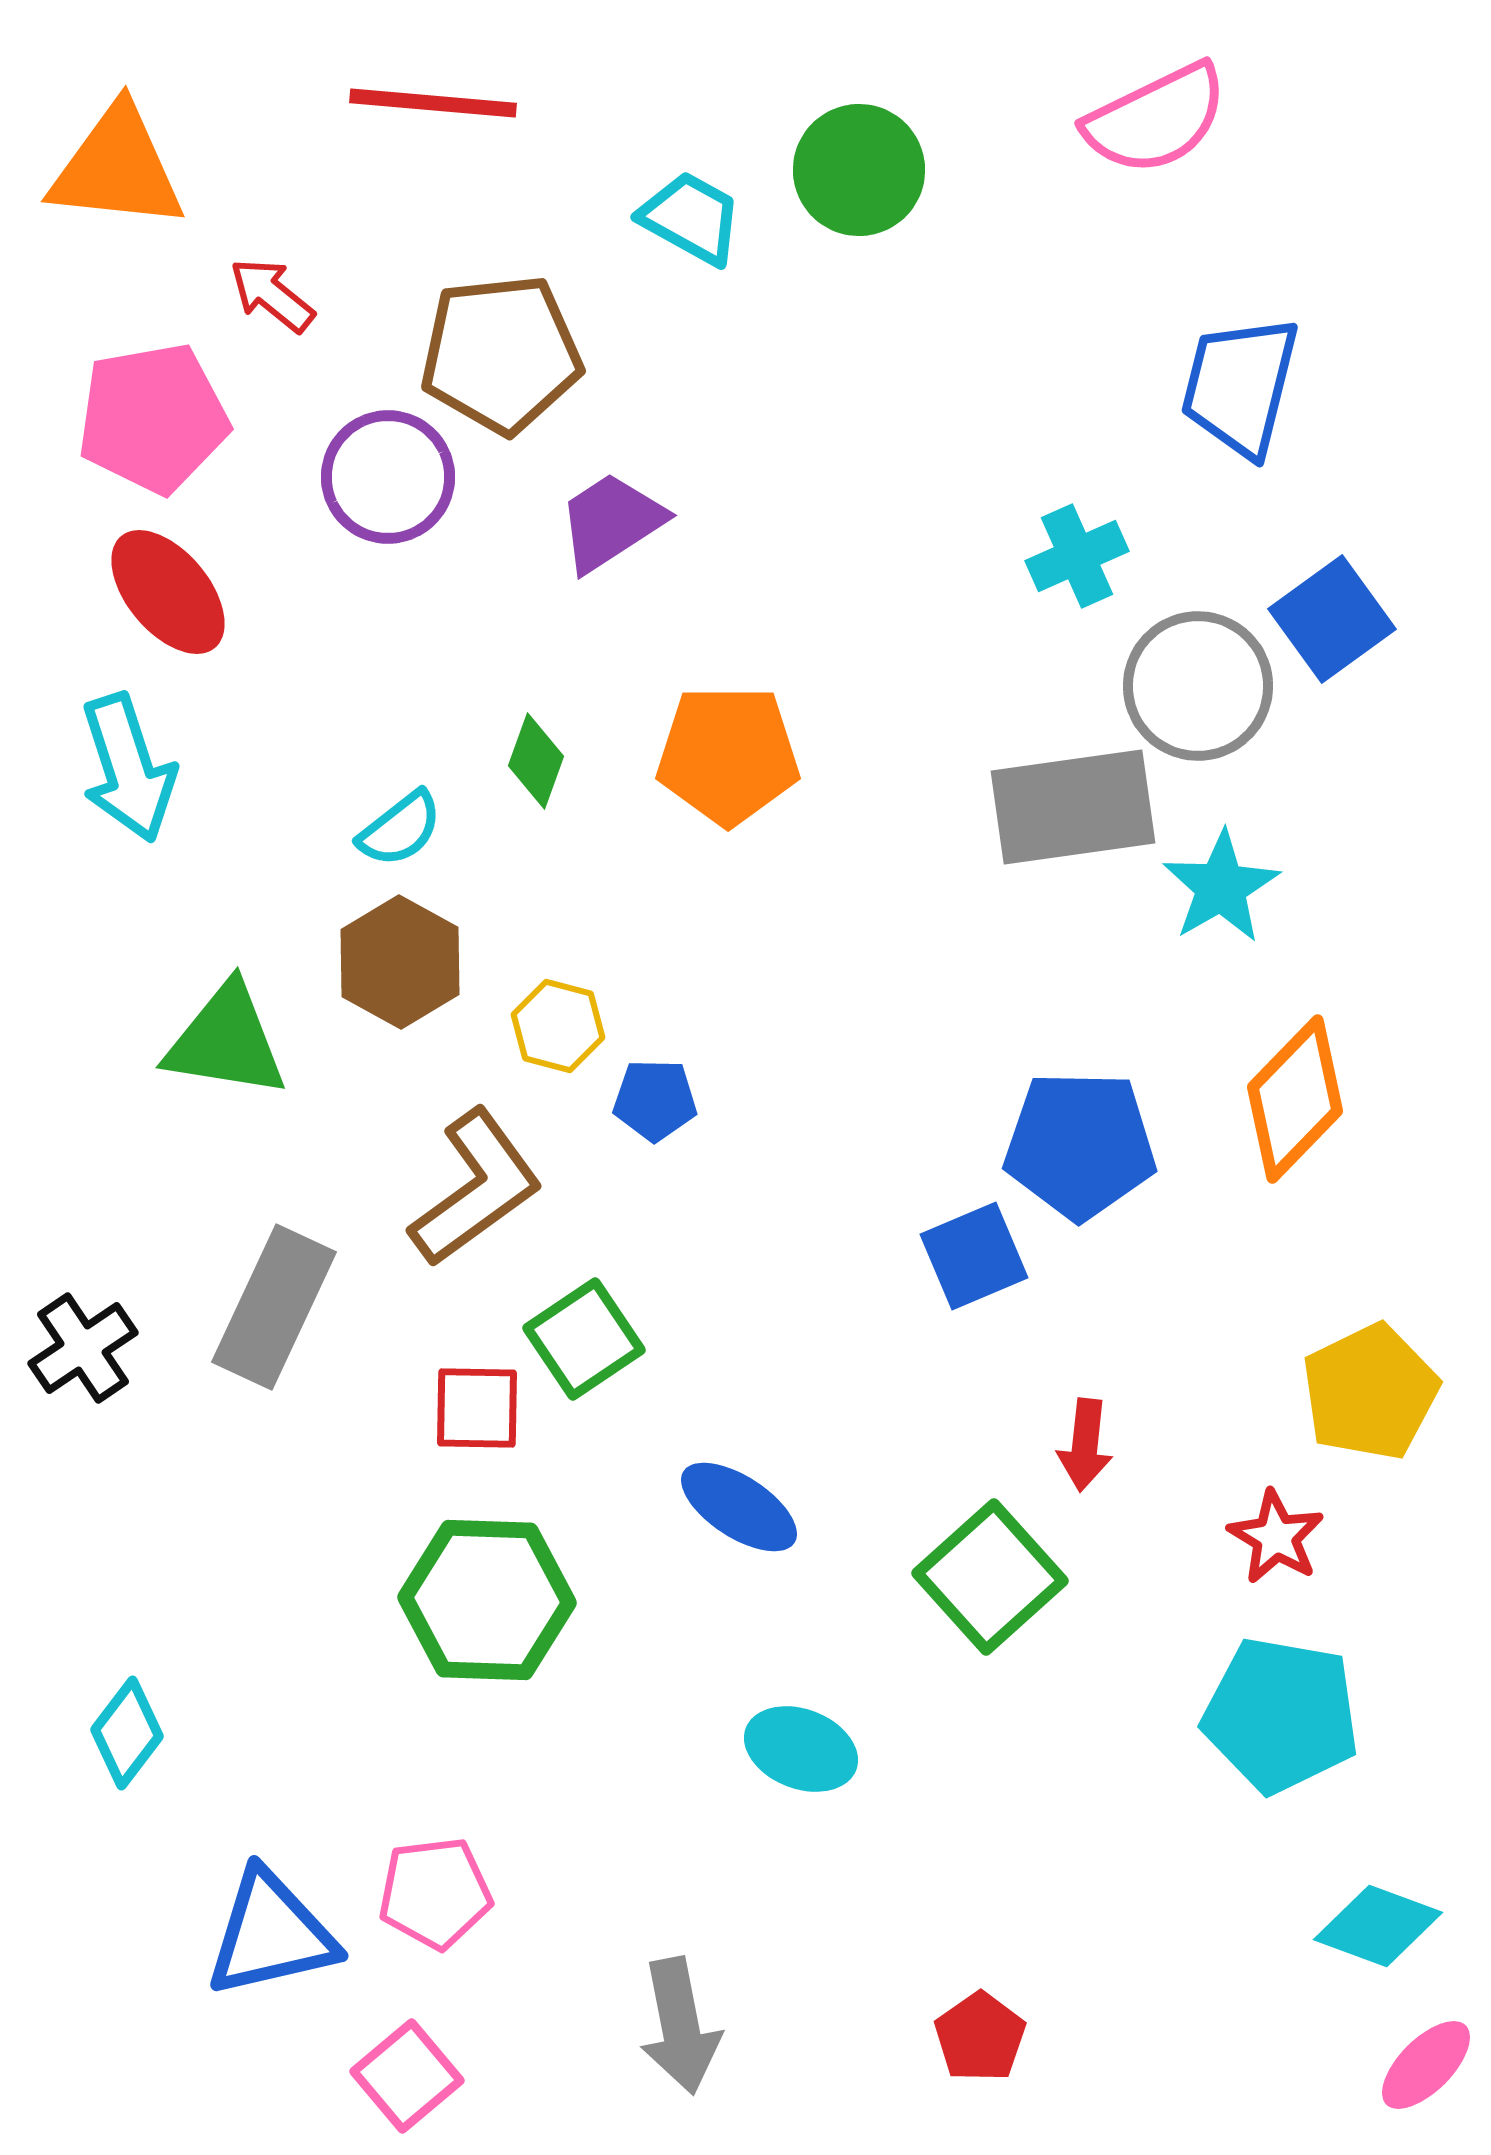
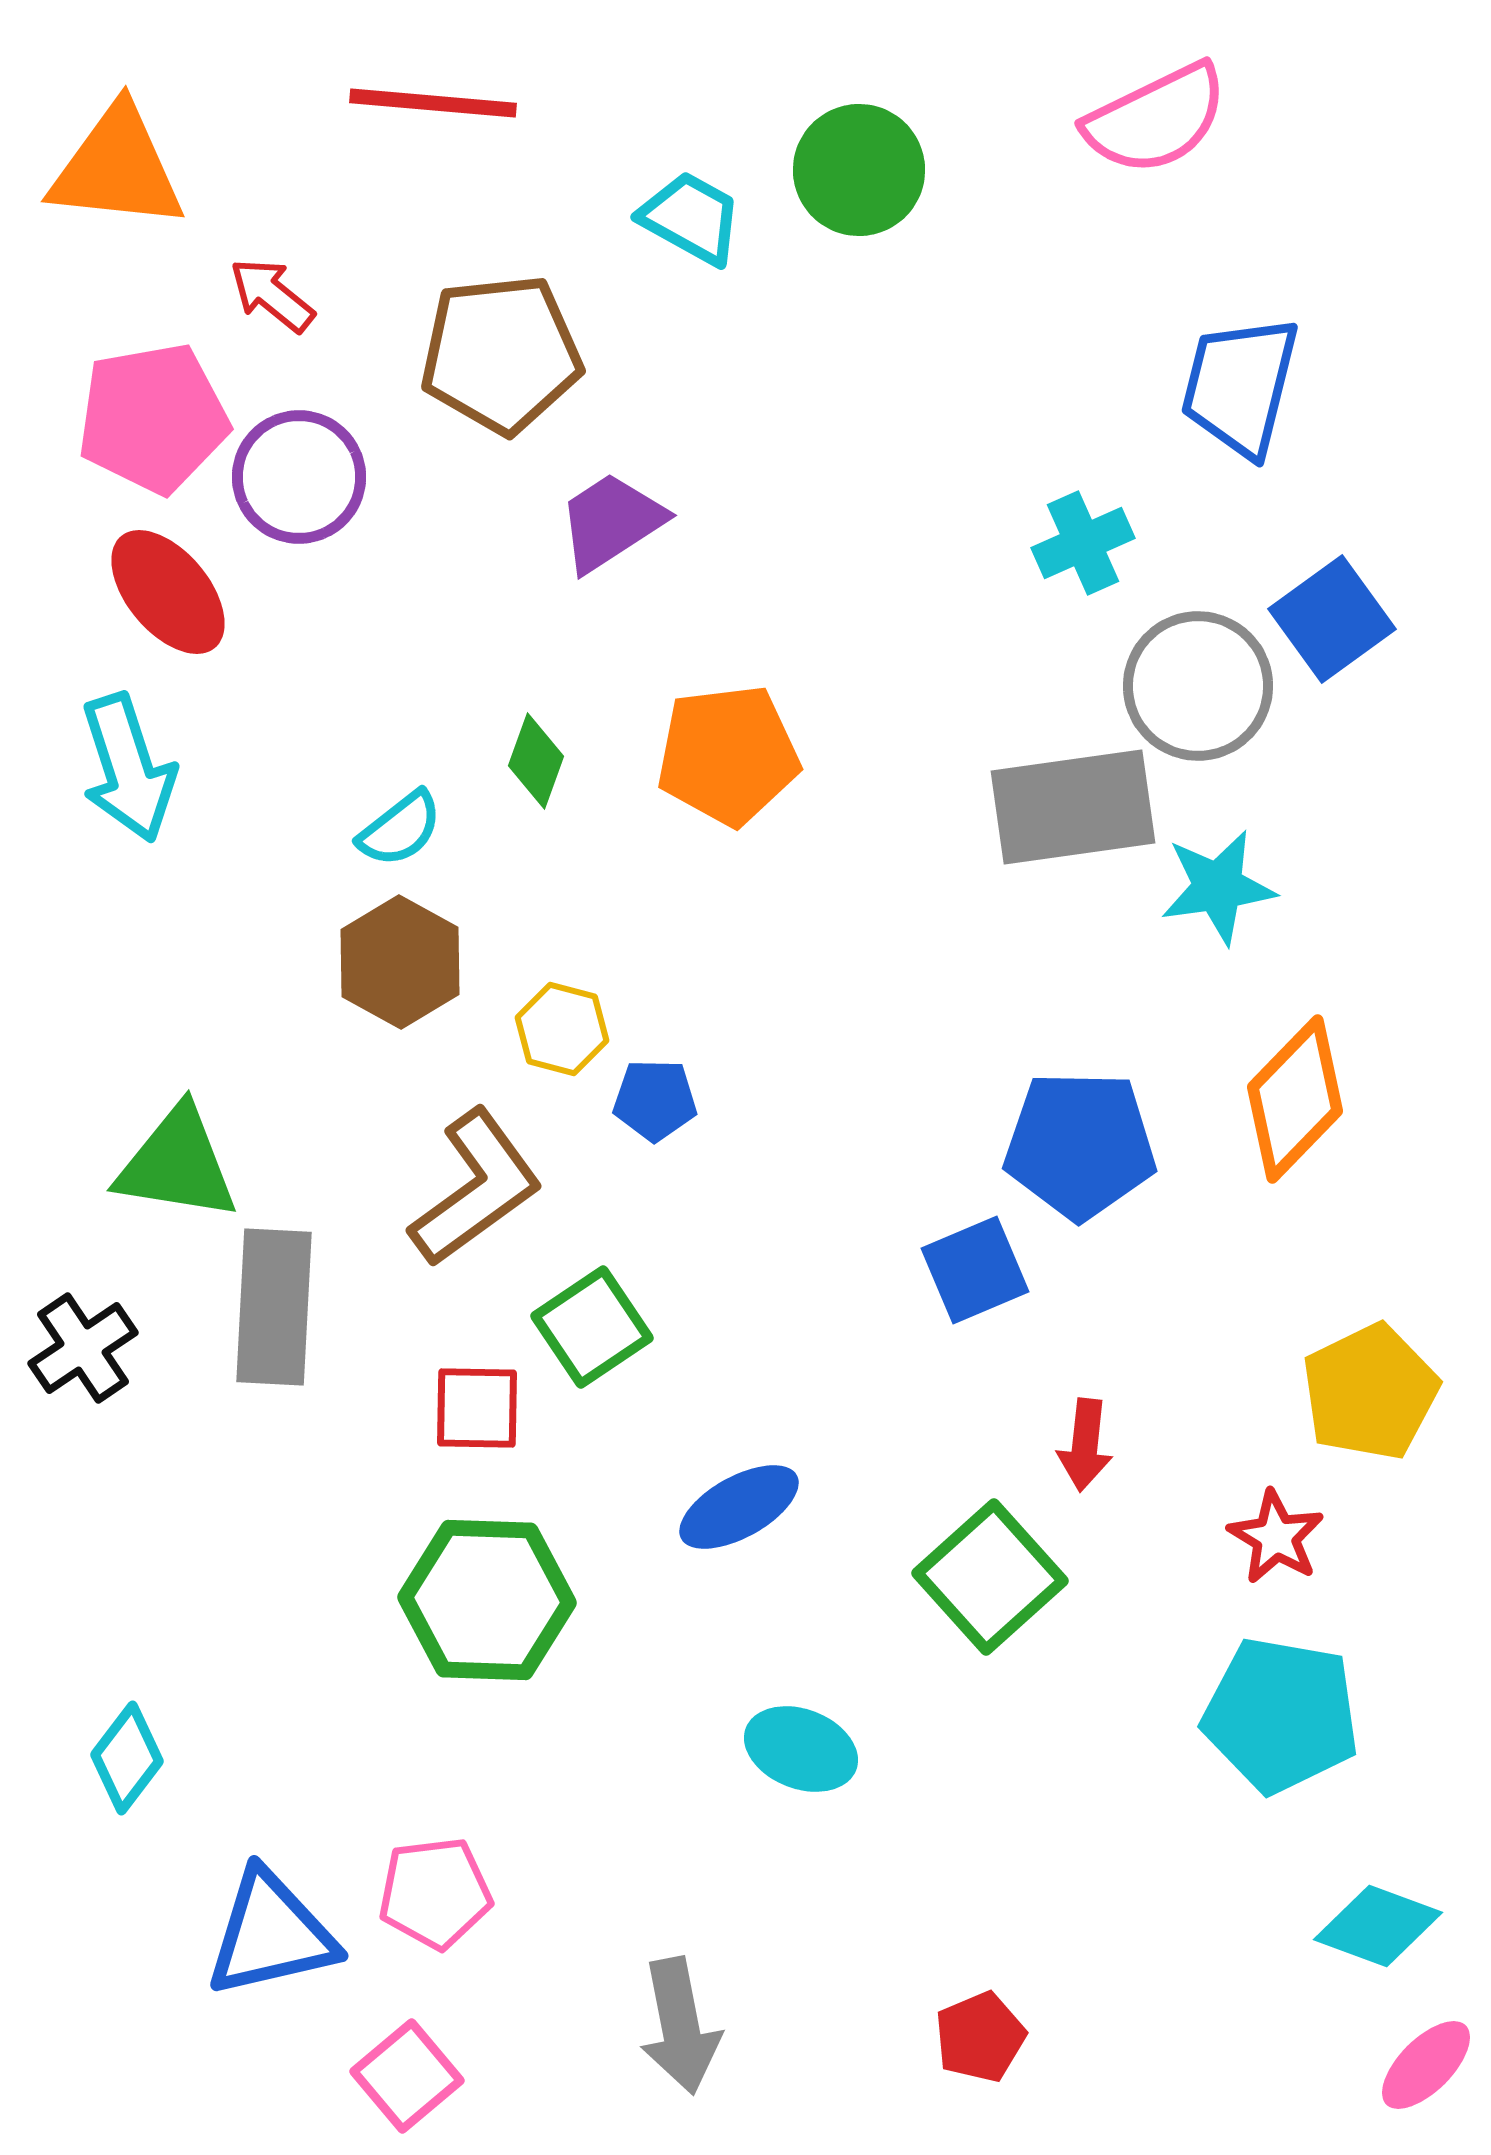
purple circle at (388, 477): moved 89 px left
cyan cross at (1077, 556): moved 6 px right, 13 px up
orange pentagon at (728, 755): rotated 7 degrees counterclockwise
cyan star at (1221, 887): moved 3 px left; rotated 22 degrees clockwise
yellow hexagon at (558, 1026): moved 4 px right, 3 px down
green triangle at (226, 1041): moved 49 px left, 123 px down
blue square at (974, 1256): moved 1 px right, 14 px down
gray rectangle at (274, 1307): rotated 22 degrees counterclockwise
green square at (584, 1339): moved 8 px right, 12 px up
blue ellipse at (739, 1507): rotated 62 degrees counterclockwise
cyan diamond at (127, 1733): moved 25 px down
red pentagon at (980, 2037): rotated 12 degrees clockwise
